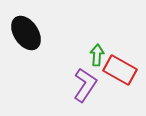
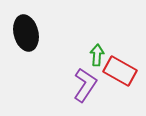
black ellipse: rotated 20 degrees clockwise
red rectangle: moved 1 px down
